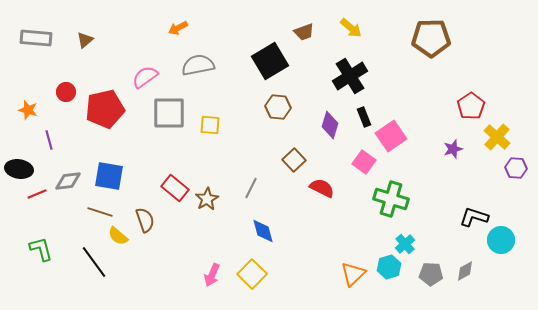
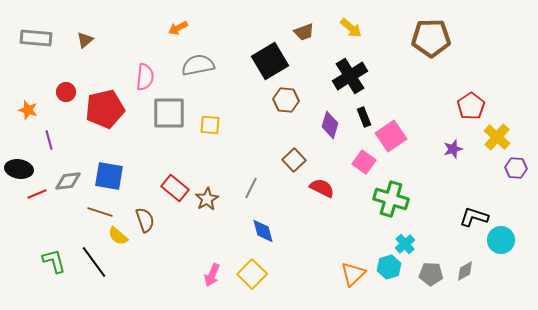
pink semicircle at (145, 77): rotated 132 degrees clockwise
brown hexagon at (278, 107): moved 8 px right, 7 px up
green L-shape at (41, 249): moved 13 px right, 12 px down
